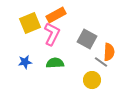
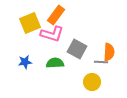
orange rectangle: rotated 24 degrees counterclockwise
pink L-shape: rotated 80 degrees clockwise
gray square: moved 10 px left, 10 px down
gray line: rotated 32 degrees counterclockwise
yellow circle: moved 2 px down
